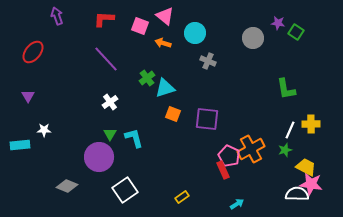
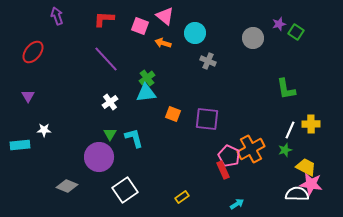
purple star: moved 1 px right, 1 px down; rotated 24 degrees counterclockwise
cyan triangle: moved 19 px left, 5 px down; rotated 10 degrees clockwise
